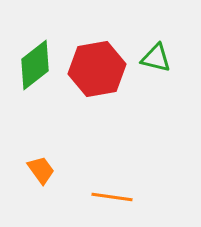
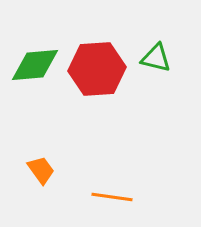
green diamond: rotated 33 degrees clockwise
red hexagon: rotated 6 degrees clockwise
